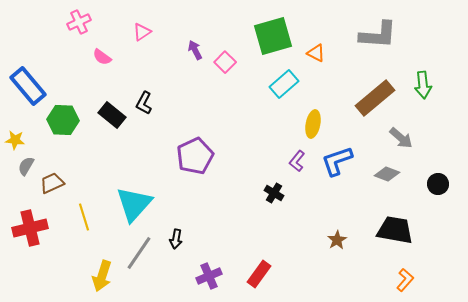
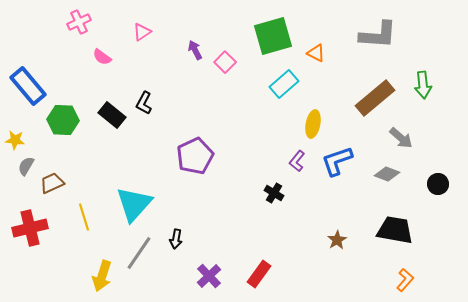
purple cross: rotated 20 degrees counterclockwise
